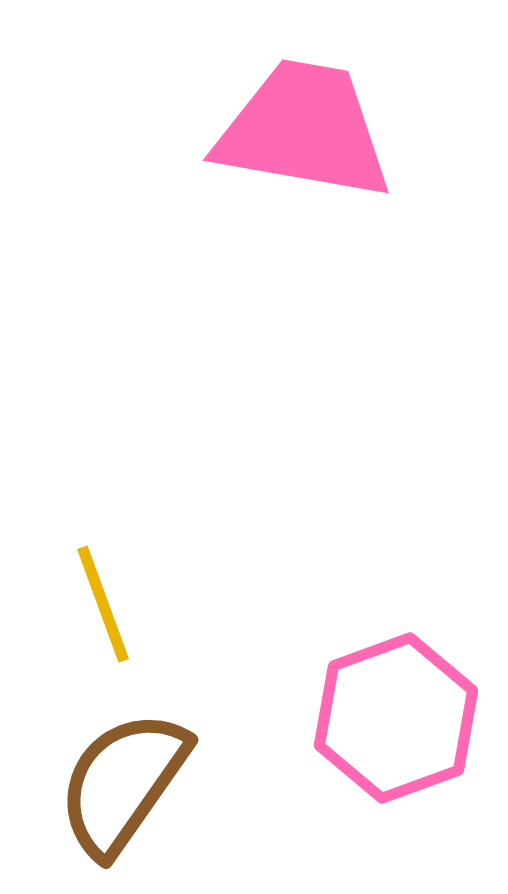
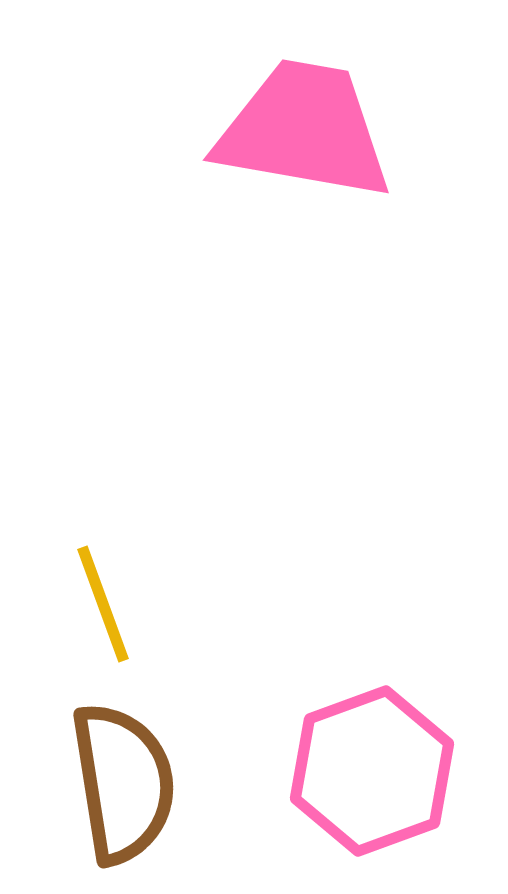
pink hexagon: moved 24 px left, 53 px down
brown semicircle: rotated 136 degrees clockwise
